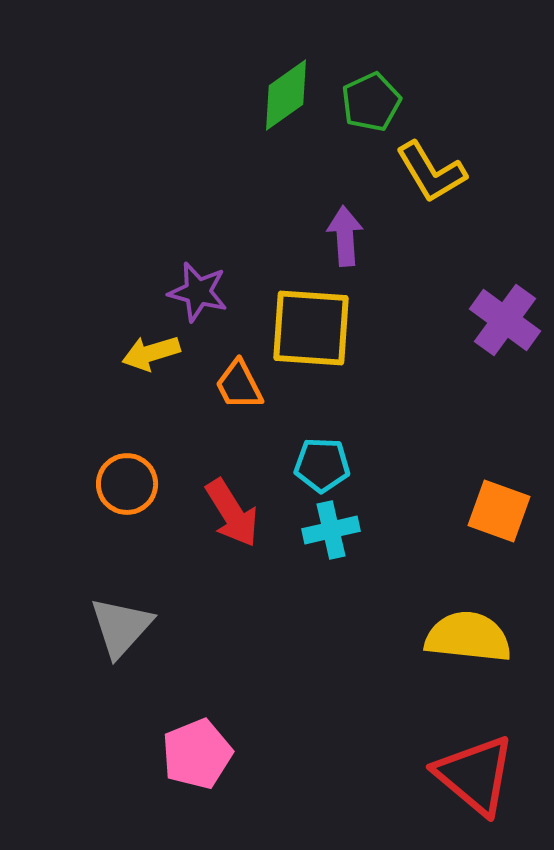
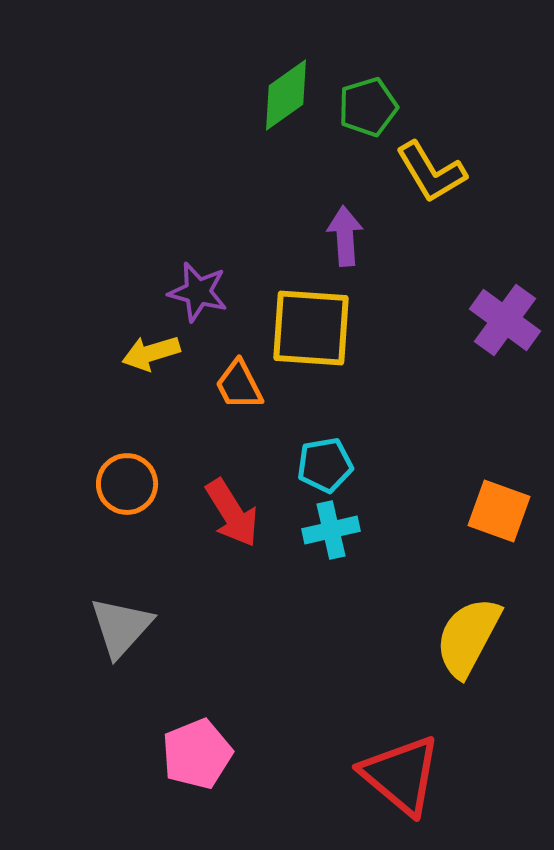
green pentagon: moved 3 px left, 5 px down; rotated 8 degrees clockwise
cyan pentagon: moved 3 px right; rotated 12 degrees counterclockwise
yellow semicircle: rotated 68 degrees counterclockwise
red triangle: moved 74 px left
